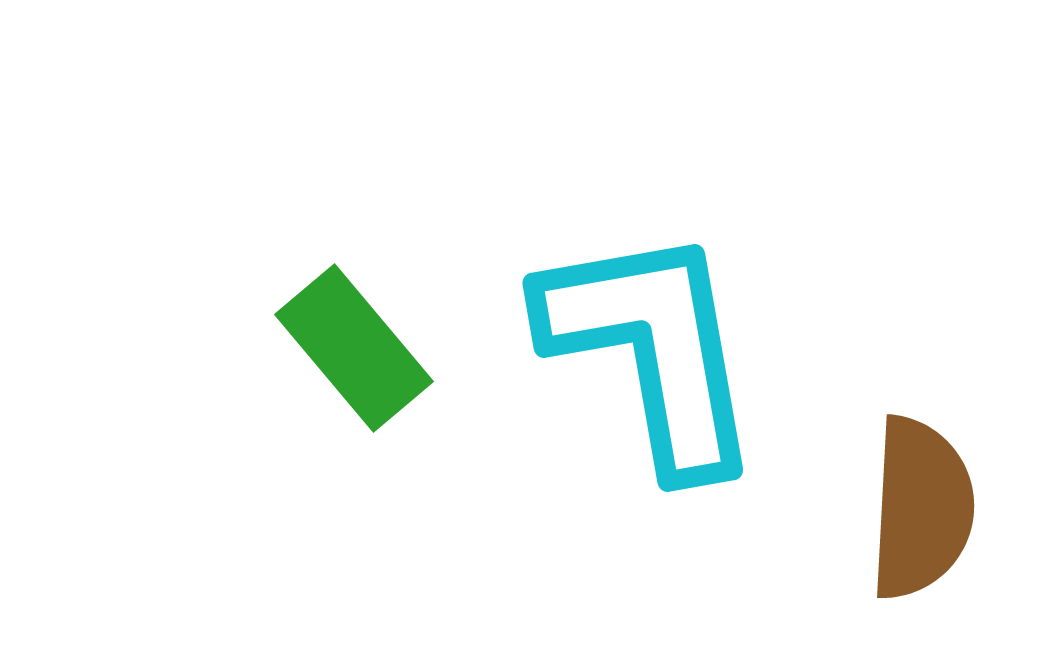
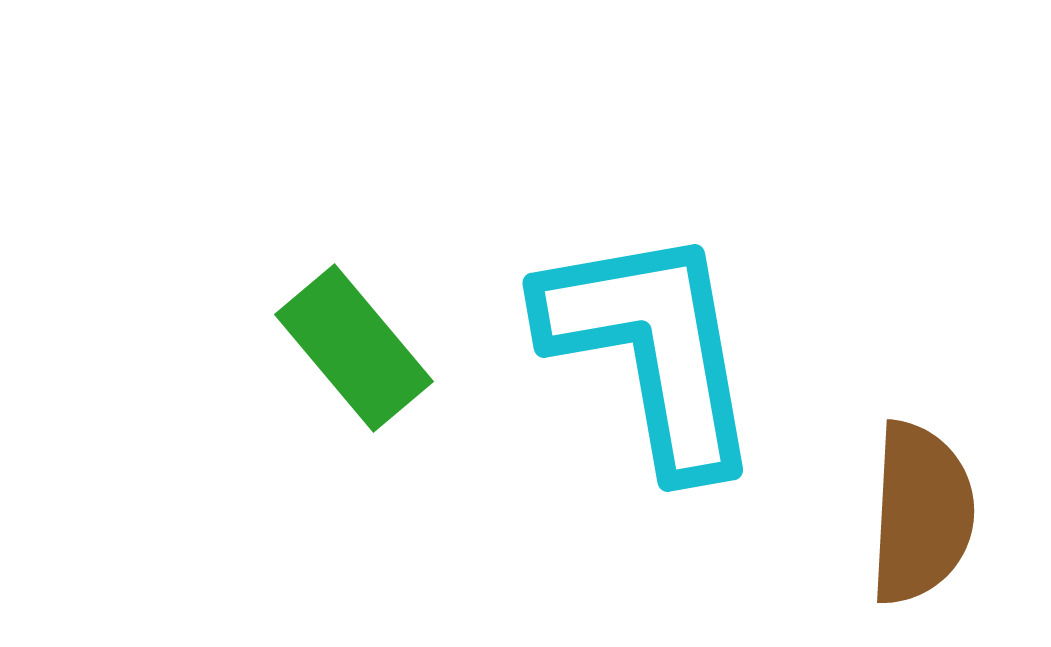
brown semicircle: moved 5 px down
